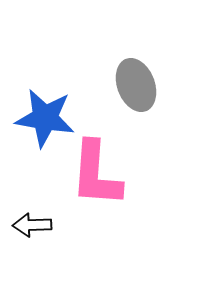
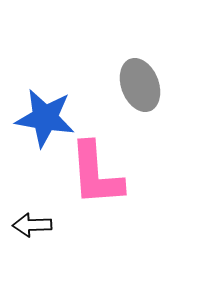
gray ellipse: moved 4 px right
pink L-shape: rotated 8 degrees counterclockwise
